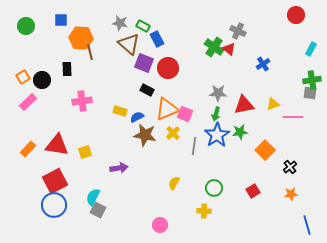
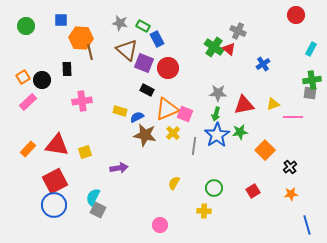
brown triangle at (129, 44): moved 2 px left, 6 px down
